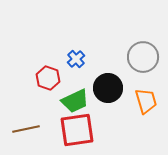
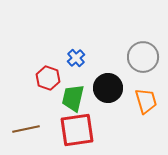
blue cross: moved 1 px up
green trapezoid: moved 2 px left, 3 px up; rotated 128 degrees clockwise
